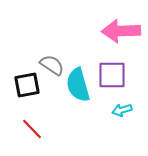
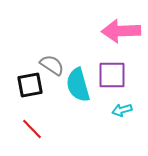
black square: moved 3 px right
